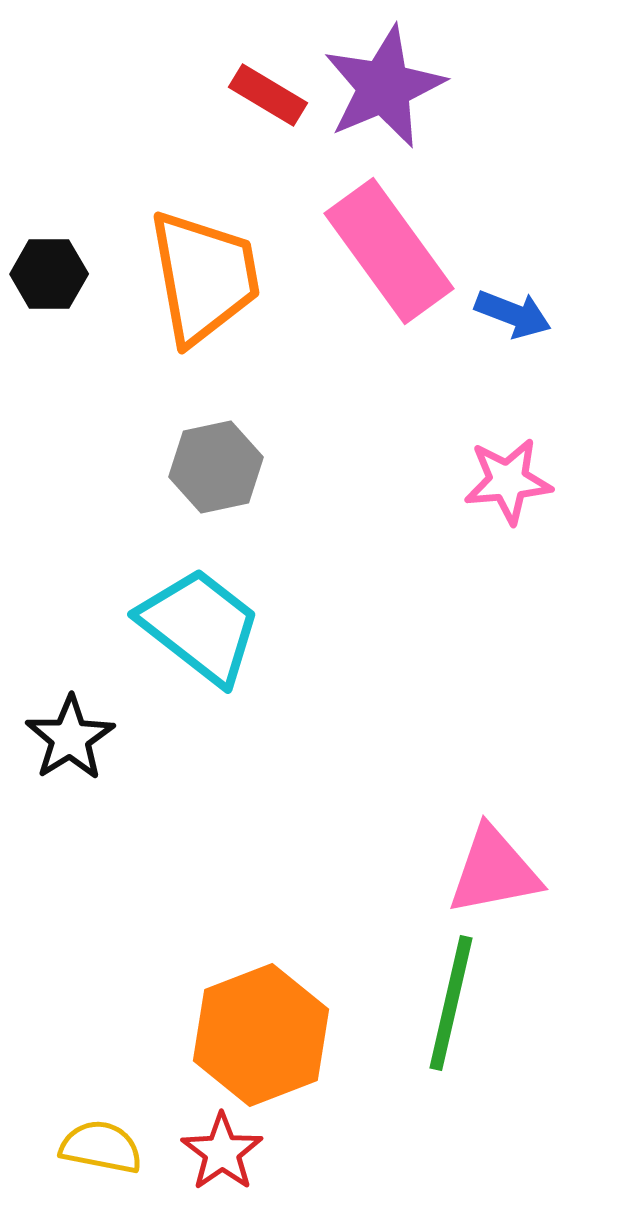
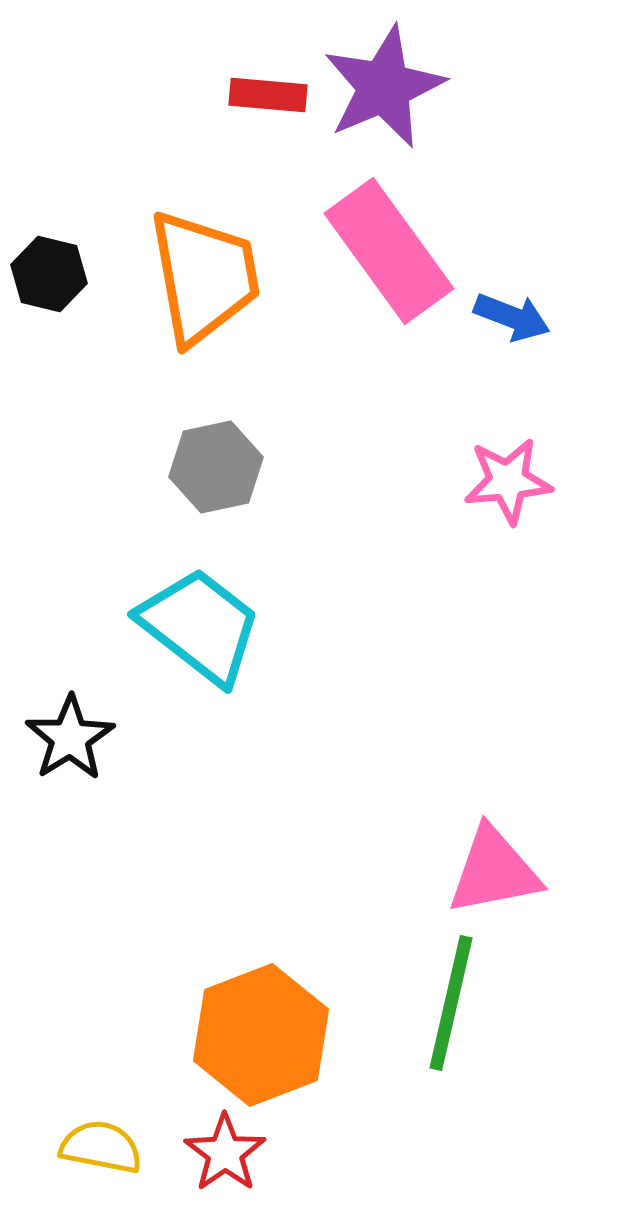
red rectangle: rotated 26 degrees counterclockwise
black hexagon: rotated 14 degrees clockwise
blue arrow: moved 1 px left, 3 px down
red star: moved 3 px right, 1 px down
